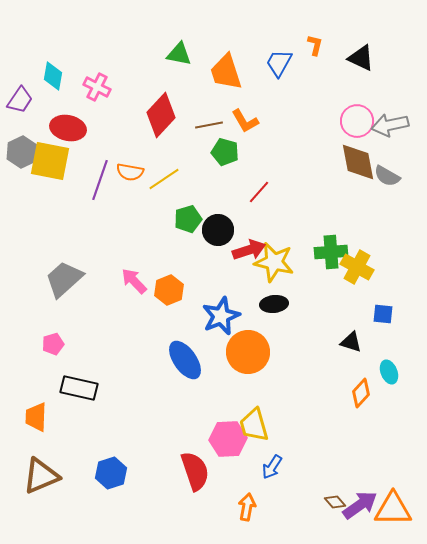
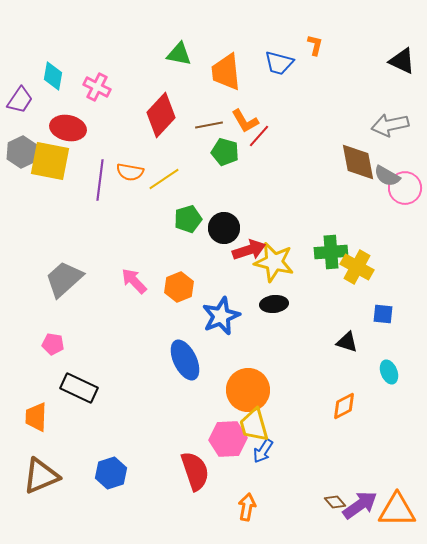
black triangle at (361, 58): moved 41 px right, 3 px down
blue trapezoid at (279, 63): rotated 104 degrees counterclockwise
orange trapezoid at (226, 72): rotated 12 degrees clockwise
pink circle at (357, 121): moved 48 px right, 67 px down
purple line at (100, 180): rotated 12 degrees counterclockwise
red line at (259, 192): moved 56 px up
black circle at (218, 230): moved 6 px right, 2 px up
orange hexagon at (169, 290): moved 10 px right, 3 px up
black triangle at (351, 342): moved 4 px left
pink pentagon at (53, 344): rotated 25 degrees clockwise
orange circle at (248, 352): moved 38 px down
blue ellipse at (185, 360): rotated 9 degrees clockwise
black rectangle at (79, 388): rotated 12 degrees clockwise
orange diamond at (361, 393): moved 17 px left, 13 px down; rotated 20 degrees clockwise
blue arrow at (272, 467): moved 9 px left, 16 px up
orange triangle at (393, 509): moved 4 px right, 1 px down
